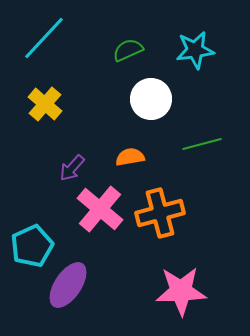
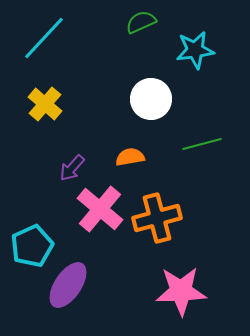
green semicircle: moved 13 px right, 28 px up
orange cross: moved 3 px left, 5 px down
